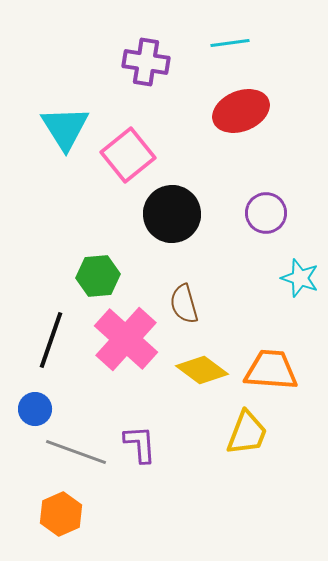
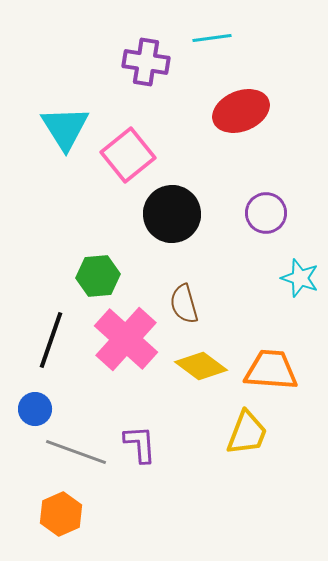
cyan line: moved 18 px left, 5 px up
yellow diamond: moved 1 px left, 4 px up
